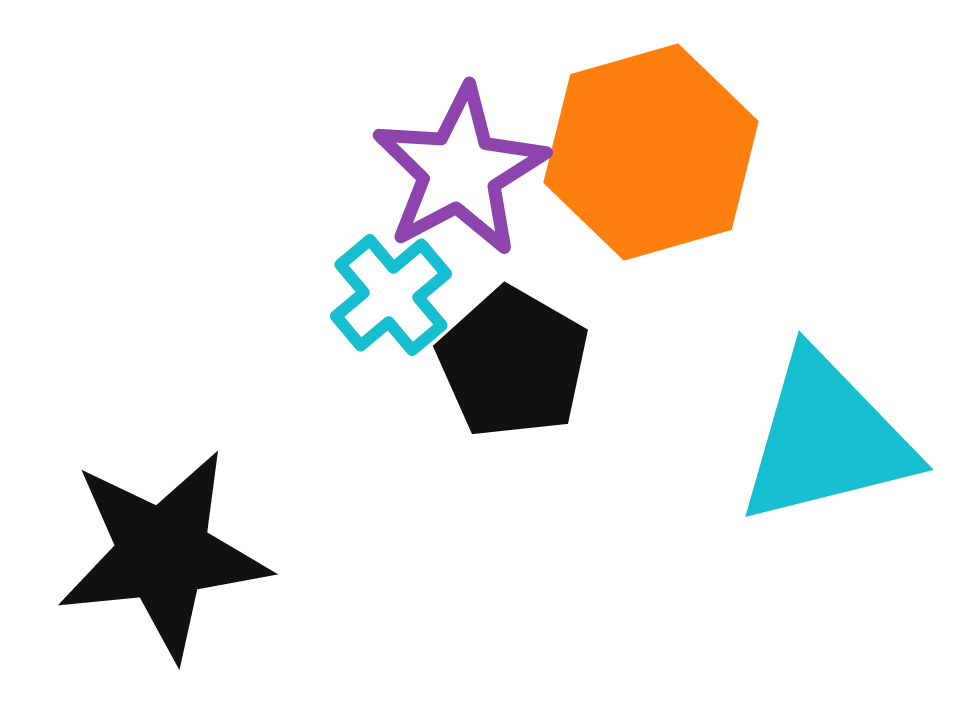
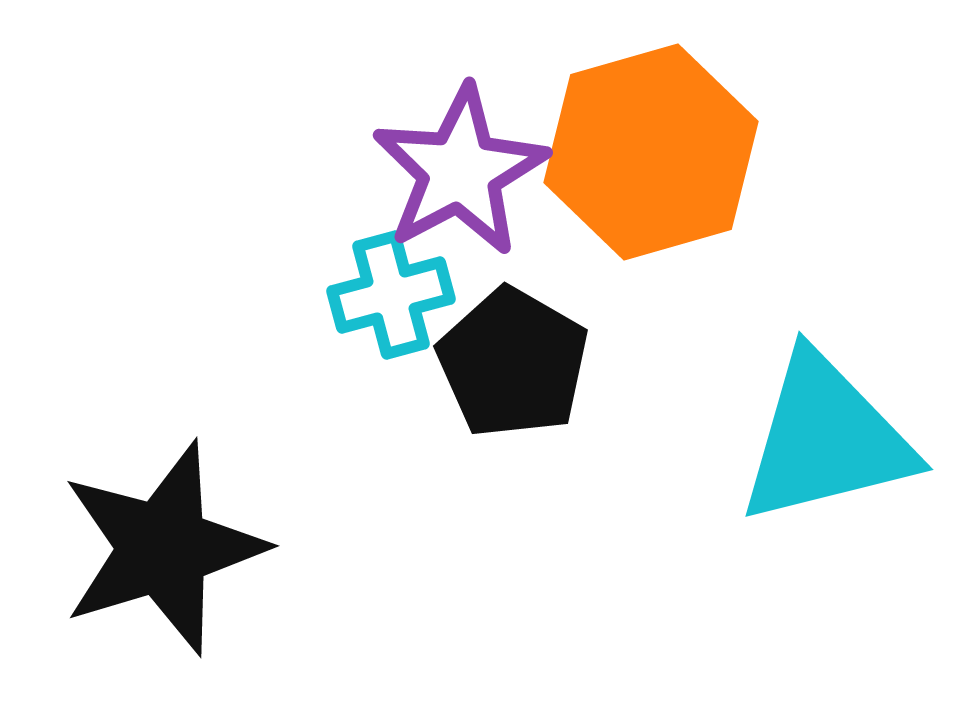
cyan cross: rotated 25 degrees clockwise
black star: moved 6 px up; rotated 11 degrees counterclockwise
